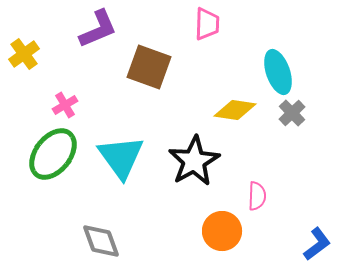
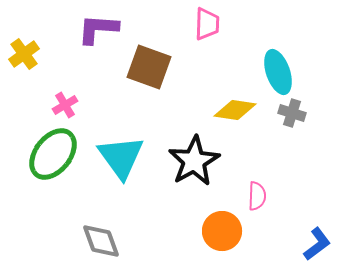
purple L-shape: rotated 153 degrees counterclockwise
gray cross: rotated 28 degrees counterclockwise
